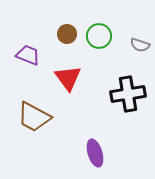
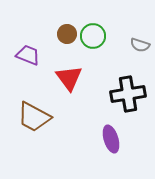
green circle: moved 6 px left
red triangle: moved 1 px right
purple ellipse: moved 16 px right, 14 px up
